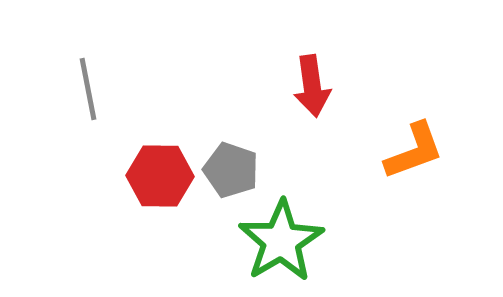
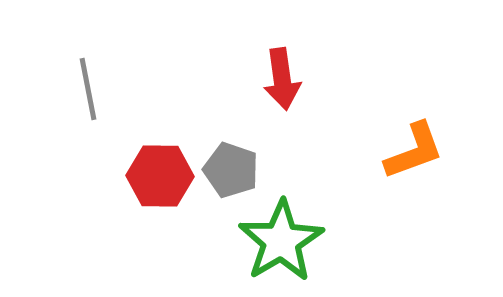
red arrow: moved 30 px left, 7 px up
